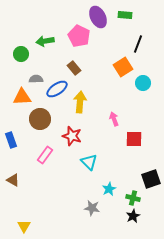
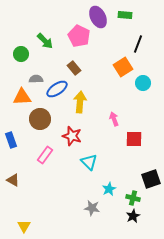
green arrow: rotated 126 degrees counterclockwise
